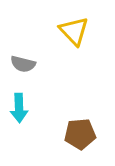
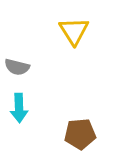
yellow triangle: rotated 12 degrees clockwise
gray semicircle: moved 6 px left, 3 px down
